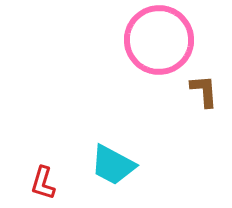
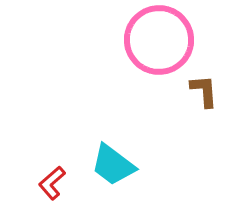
cyan trapezoid: rotated 9 degrees clockwise
red L-shape: moved 9 px right; rotated 32 degrees clockwise
